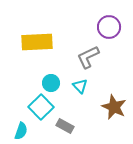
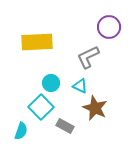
cyan triangle: rotated 21 degrees counterclockwise
brown star: moved 19 px left, 1 px down
